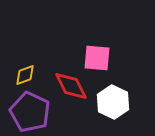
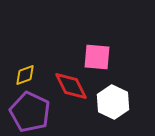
pink square: moved 1 px up
